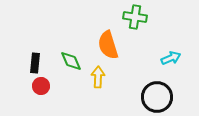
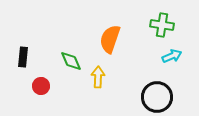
green cross: moved 27 px right, 8 px down
orange semicircle: moved 2 px right, 6 px up; rotated 36 degrees clockwise
cyan arrow: moved 1 px right, 2 px up
black rectangle: moved 12 px left, 6 px up
